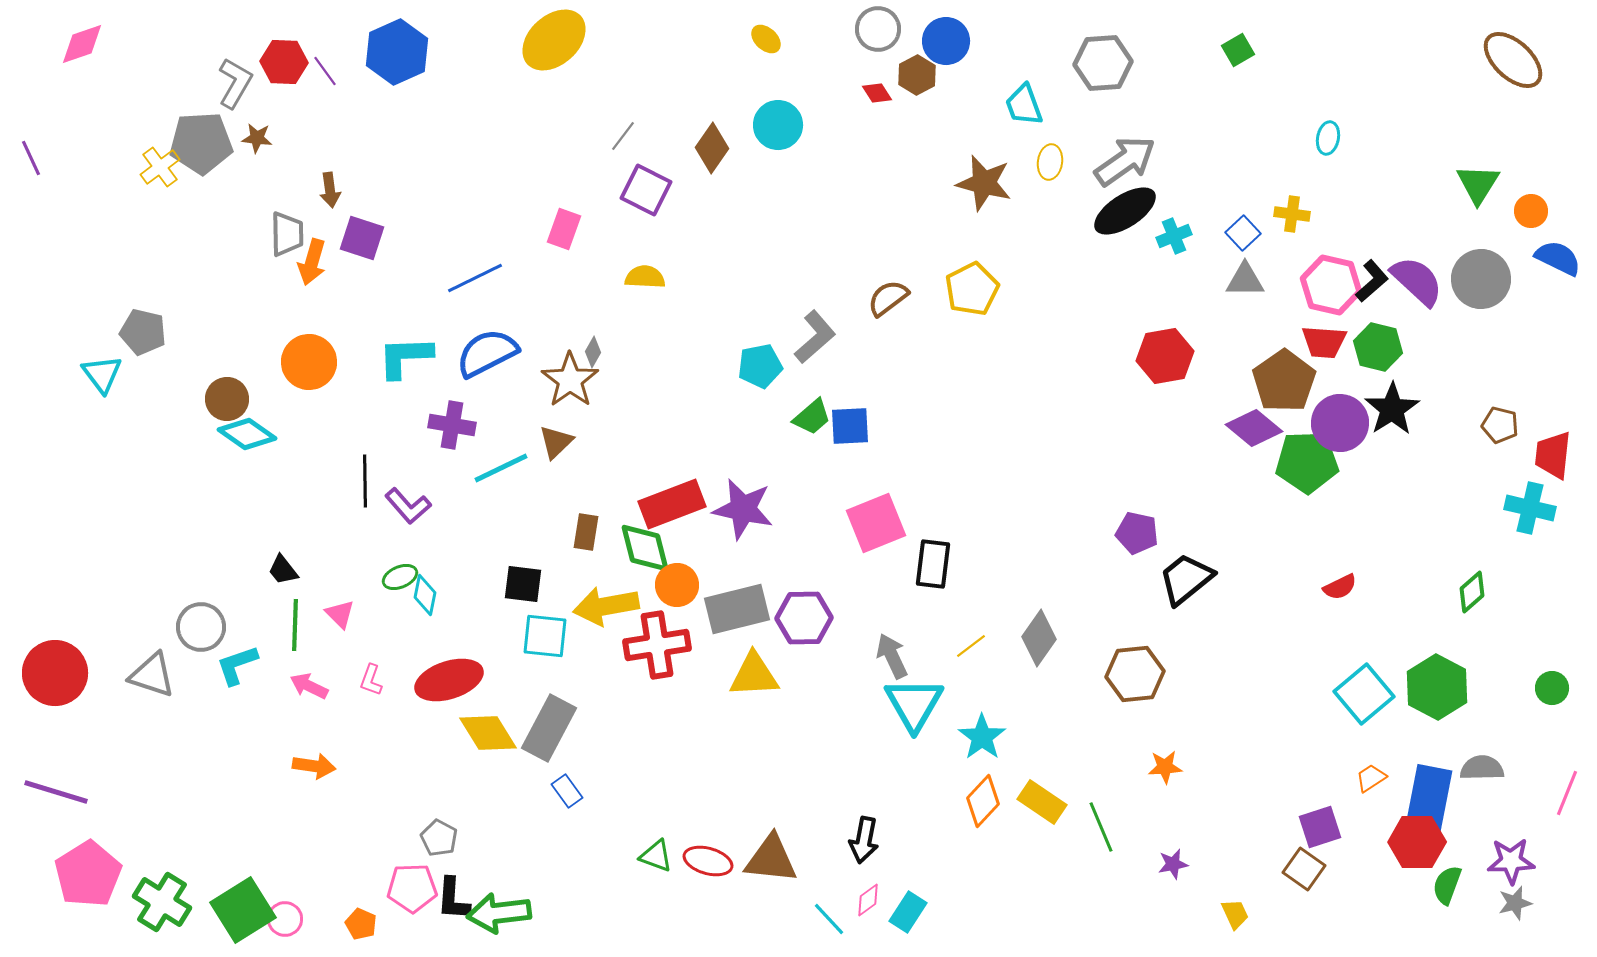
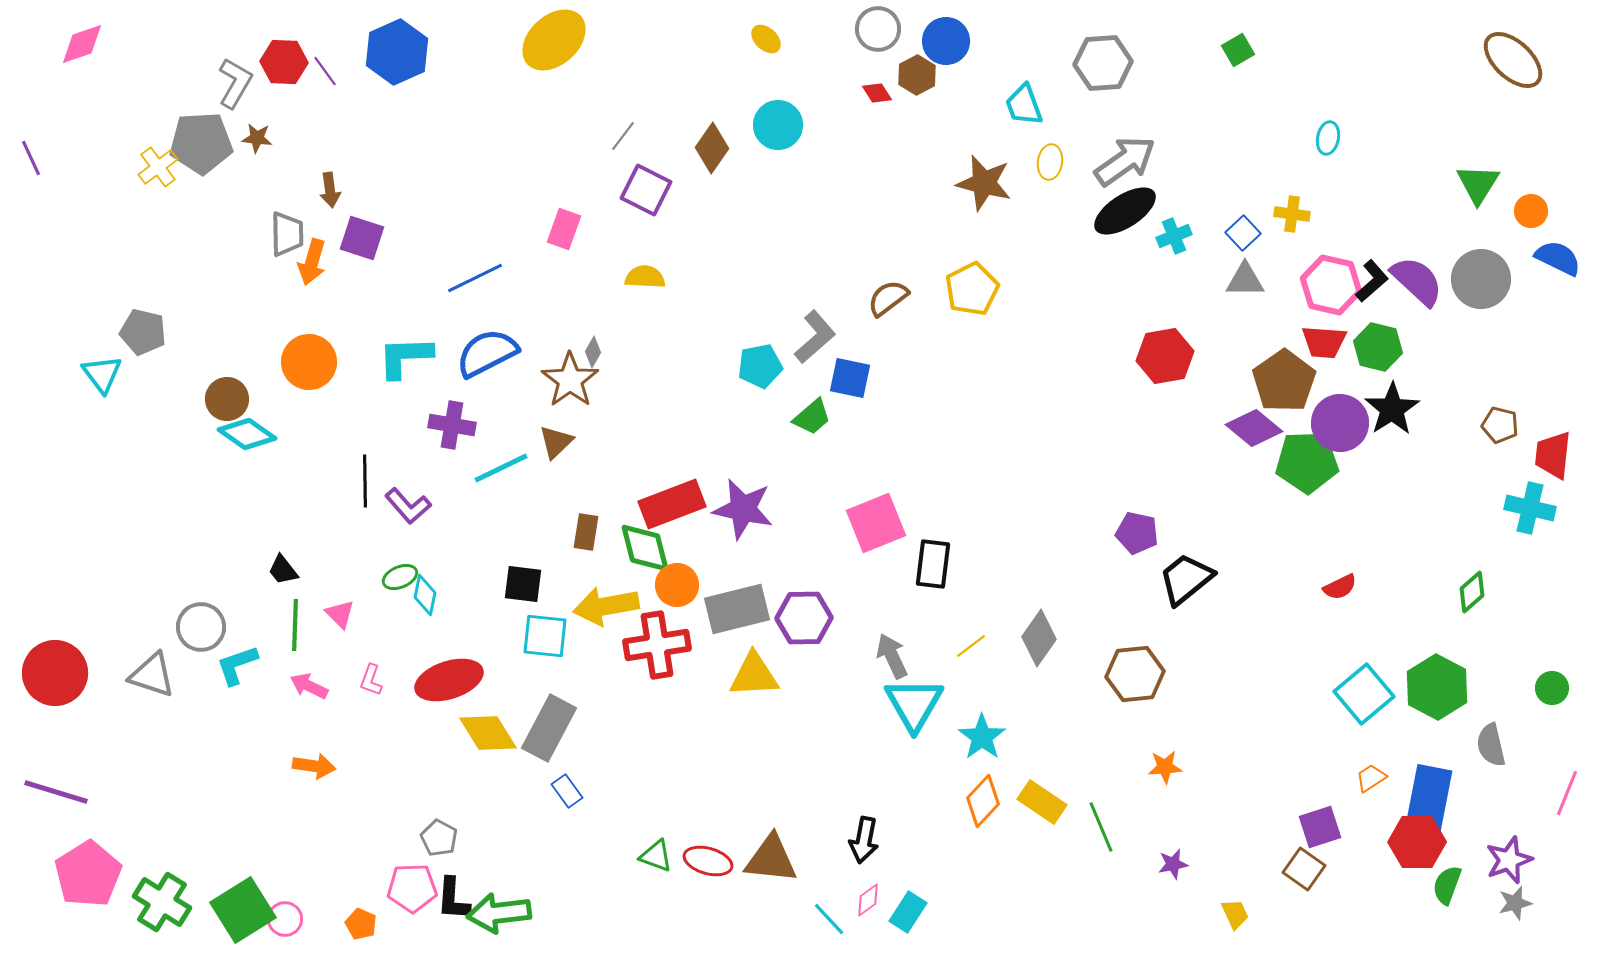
yellow cross at (160, 167): moved 2 px left
blue square at (850, 426): moved 48 px up; rotated 15 degrees clockwise
gray semicircle at (1482, 768): moved 9 px right, 23 px up; rotated 102 degrees counterclockwise
purple star at (1511, 861): moved 2 px left, 1 px up; rotated 18 degrees counterclockwise
